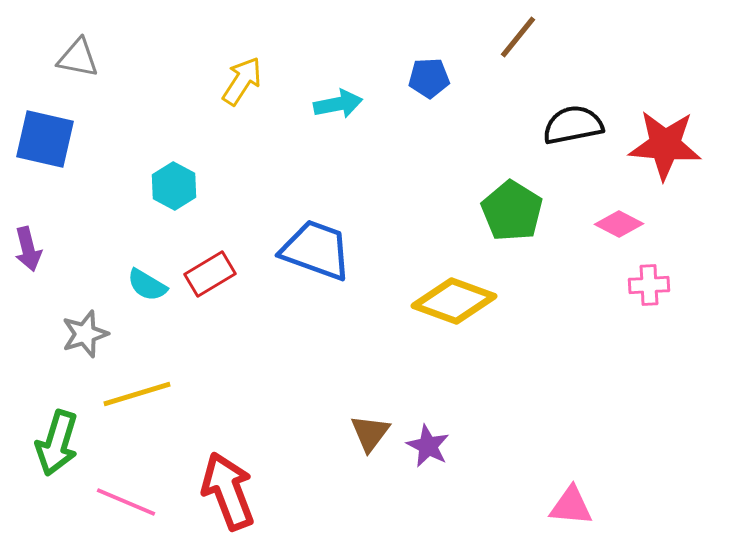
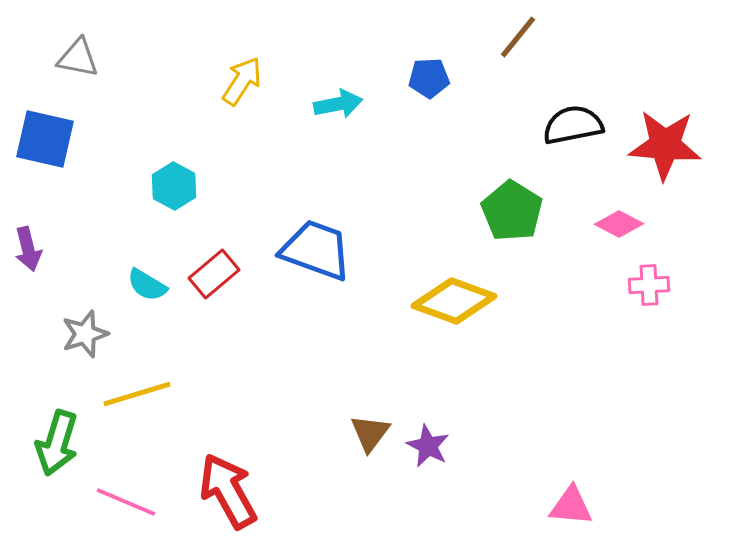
red rectangle: moved 4 px right; rotated 9 degrees counterclockwise
red arrow: rotated 8 degrees counterclockwise
